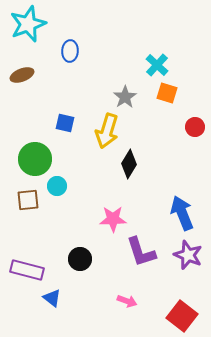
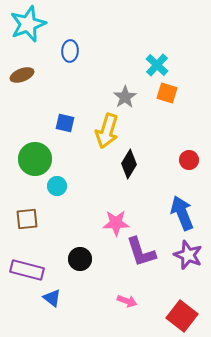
red circle: moved 6 px left, 33 px down
brown square: moved 1 px left, 19 px down
pink star: moved 3 px right, 4 px down
